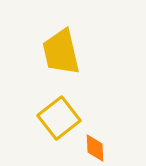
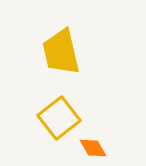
orange diamond: moved 2 px left; rotated 28 degrees counterclockwise
